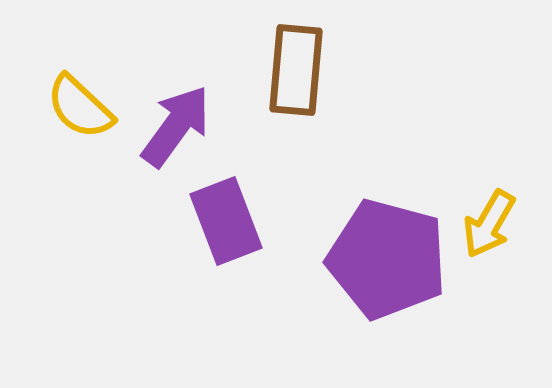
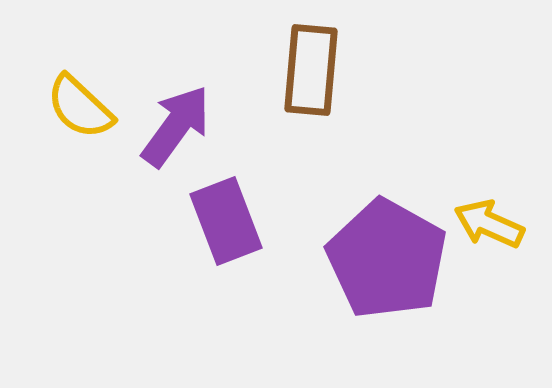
brown rectangle: moved 15 px right
yellow arrow: rotated 84 degrees clockwise
purple pentagon: rotated 14 degrees clockwise
